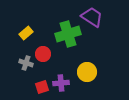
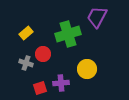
purple trapezoid: moved 5 px right; rotated 95 degrees counterclockwise
yellow circle: moved 3 px up
red square: moved 2 px left, 1 px down
